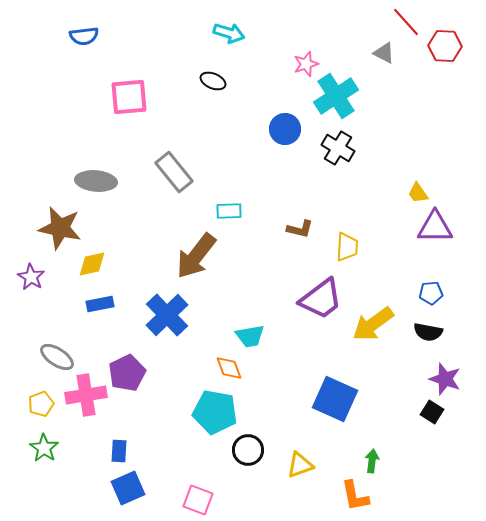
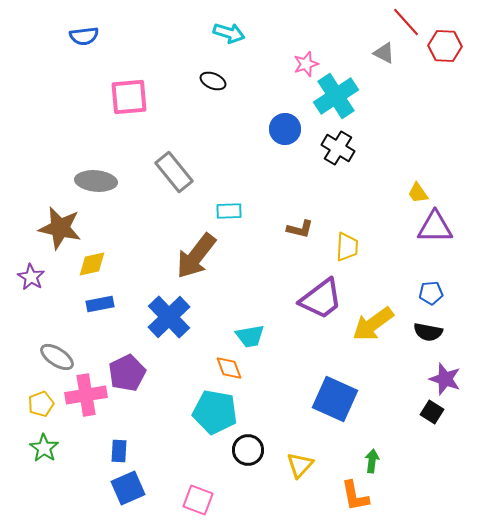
blue cross at (167, 315): moved 2 px right, 2 px down
yellow triangle at (300, 465): rotated 28 degrees counterclockwise
